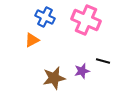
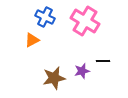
pink cross: moved 1 px left, 1 px down; rotated 8 degrees clockwise
black line: rotated 16 degrees counterclockwise
